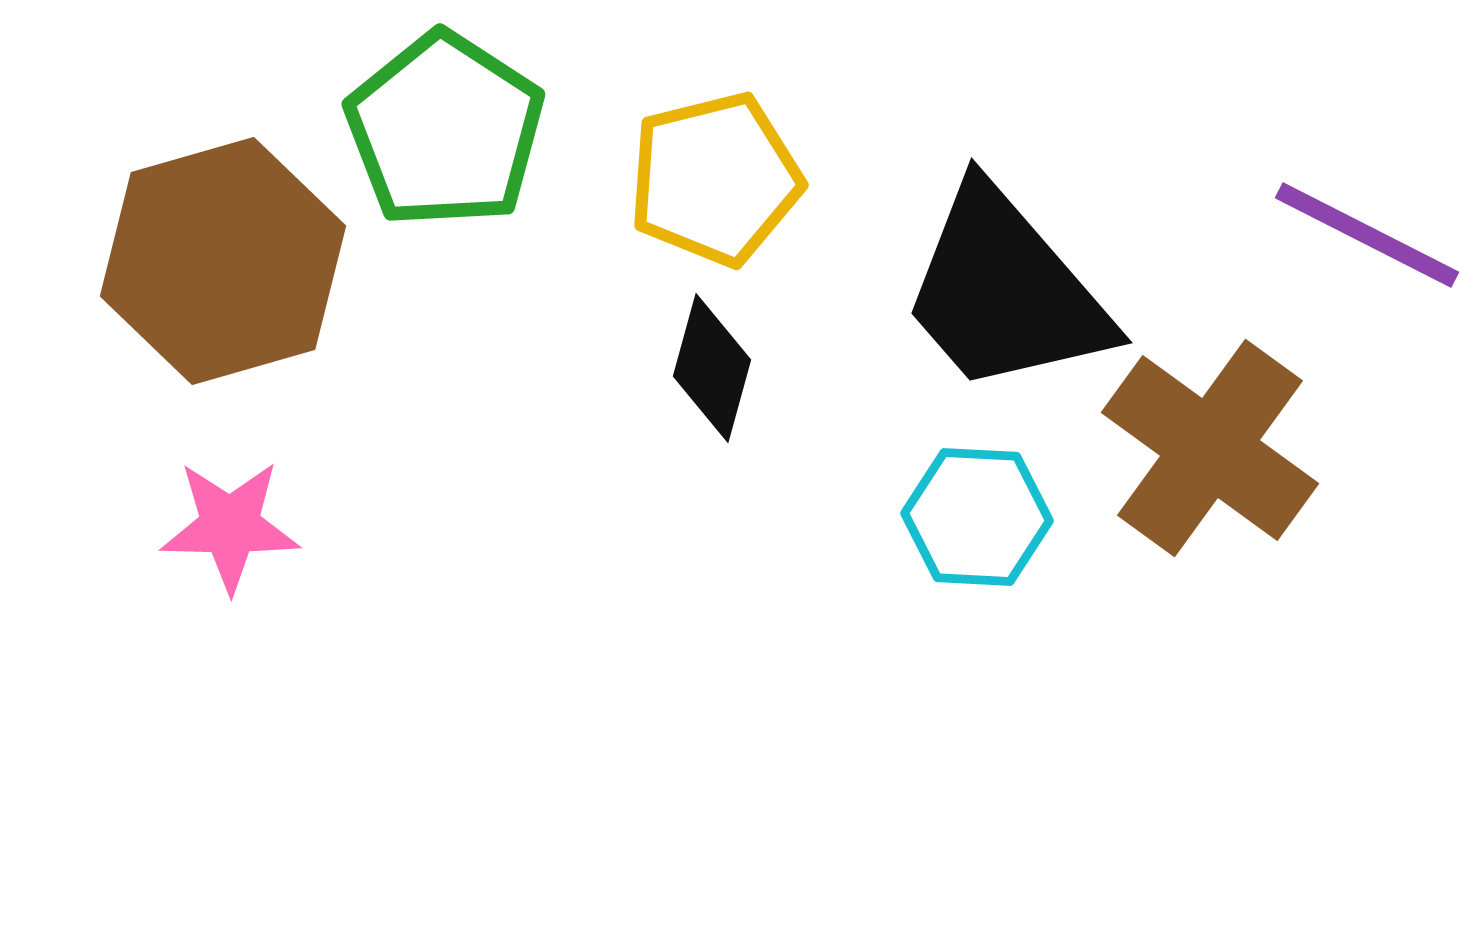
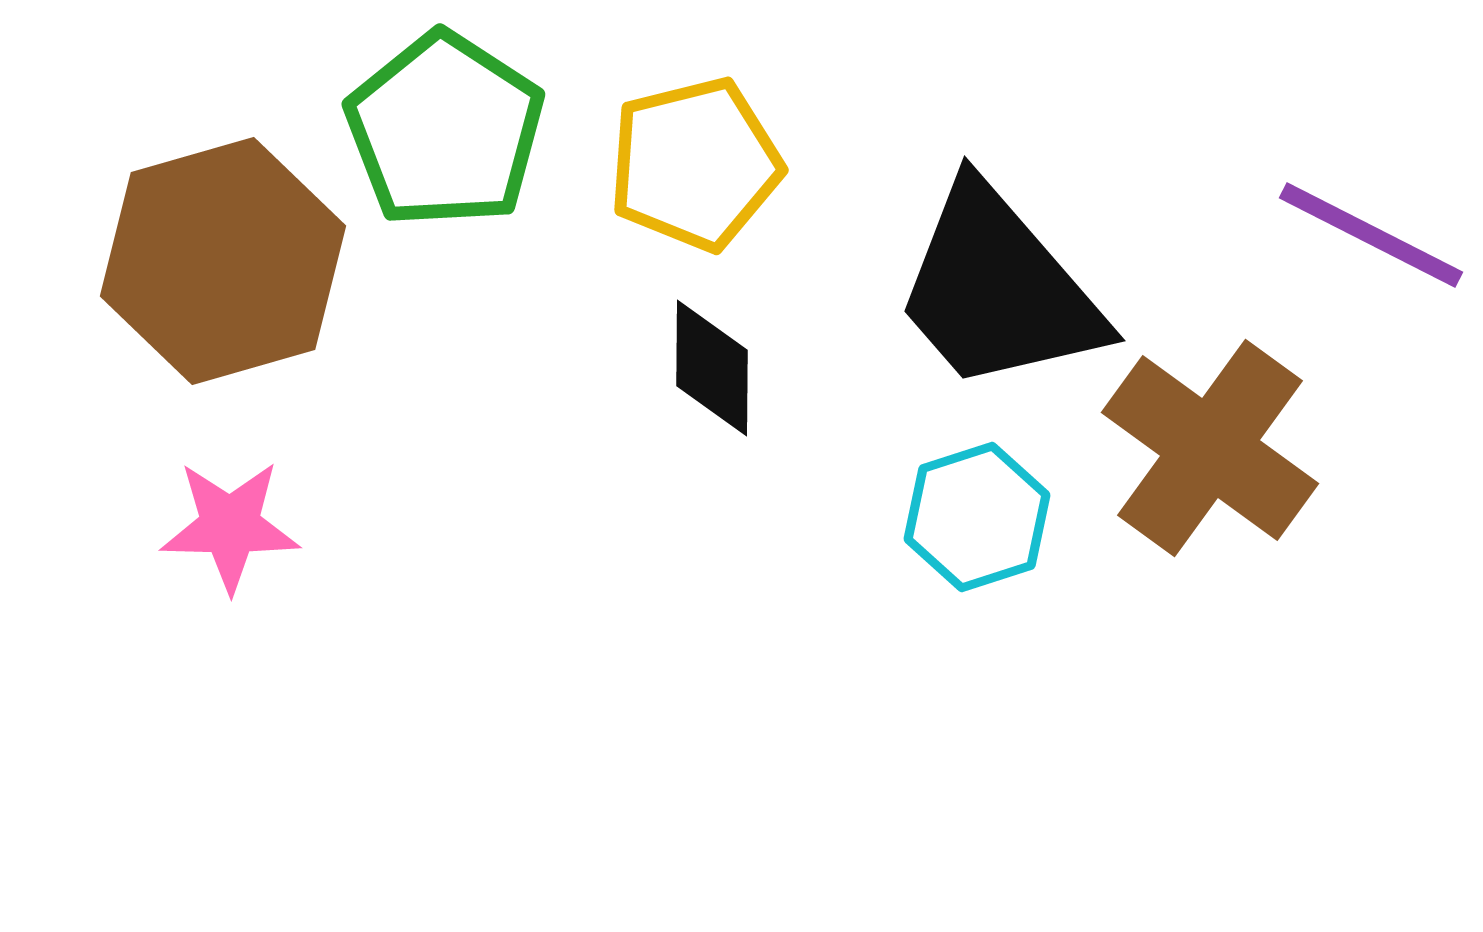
yellow pentagon: moved 20 px left, 15 px up
purple line: moved 4 px right
black trapezoid: moved 7 px left, 2 px up
black diamond: rotated 15 degrees counterclockwise
cyan hexagon: rotated 21 degrees counterclockwise
